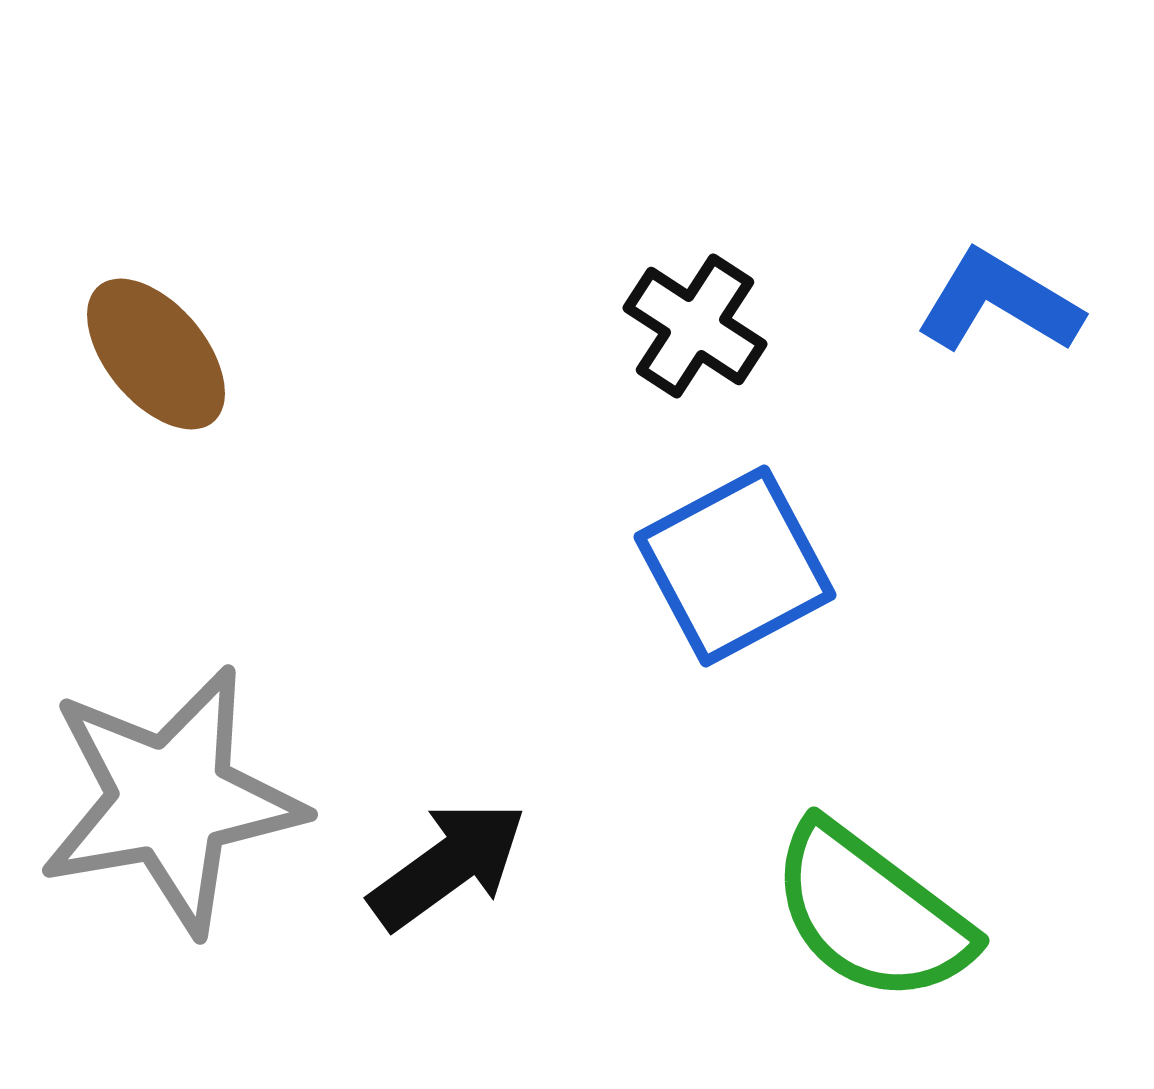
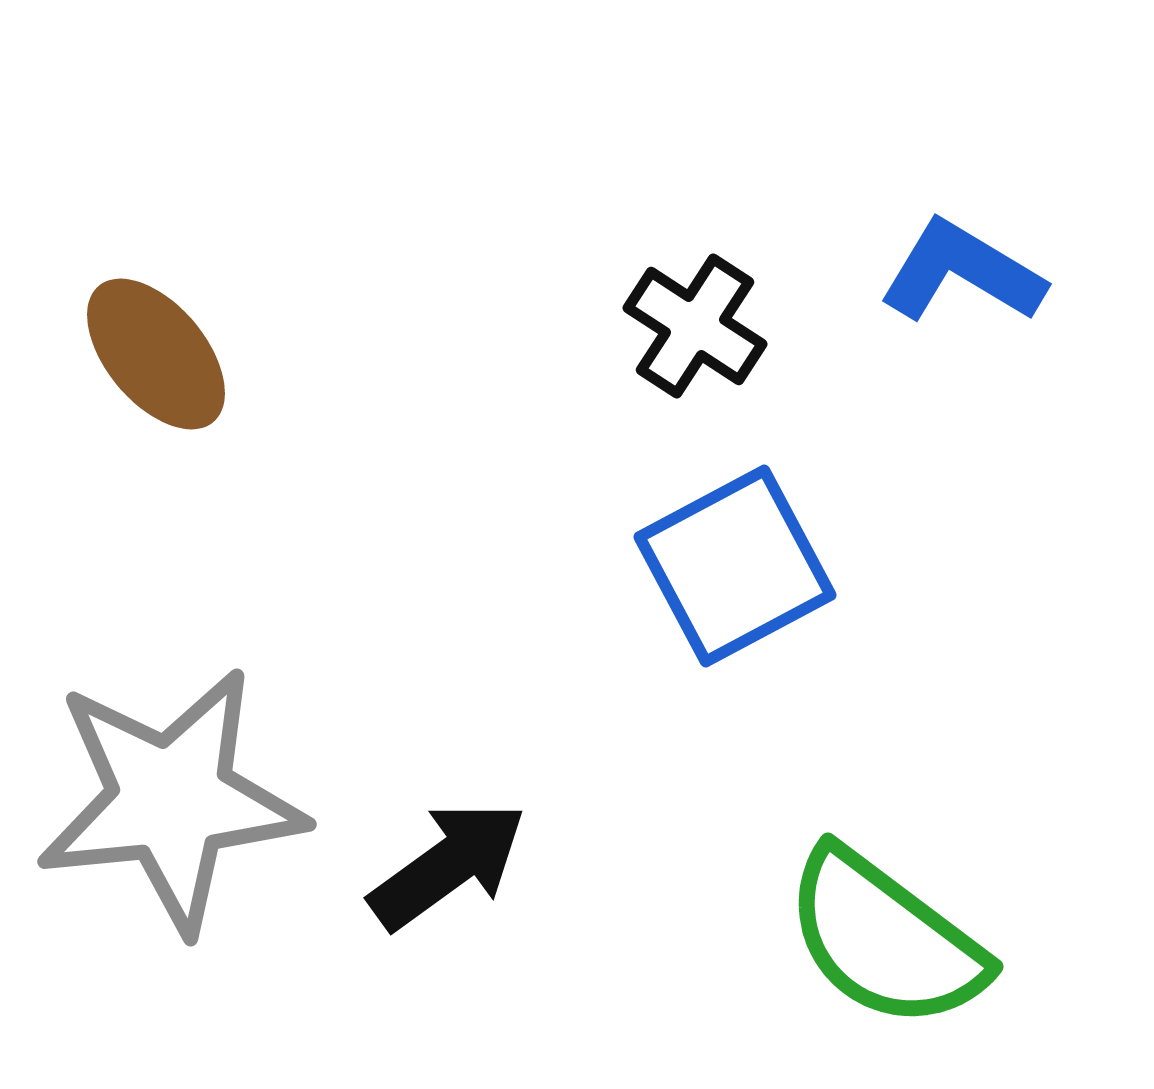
blue L-shape: moved 37 px left, 30 px up
gray star: rotated 4 degrees clockwise
green semicircle: moved 14 px right, 26 px down
